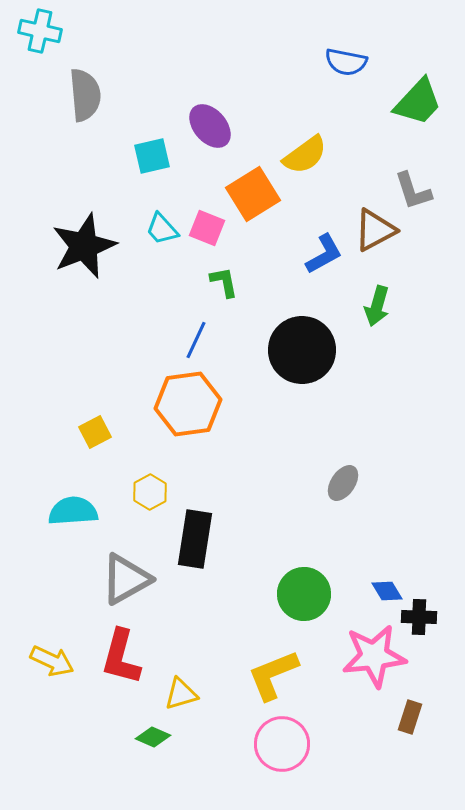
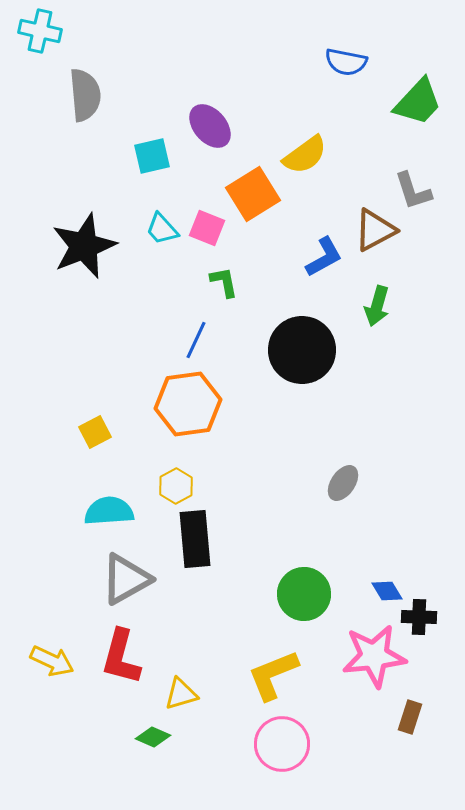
blue L-shape: moved 3 px down
yellow hexagon: moved 26 px right, 6 px up
cyan semicircle: moved 36 px right
black rectangle: rotated 14 degrees counterclockwise
